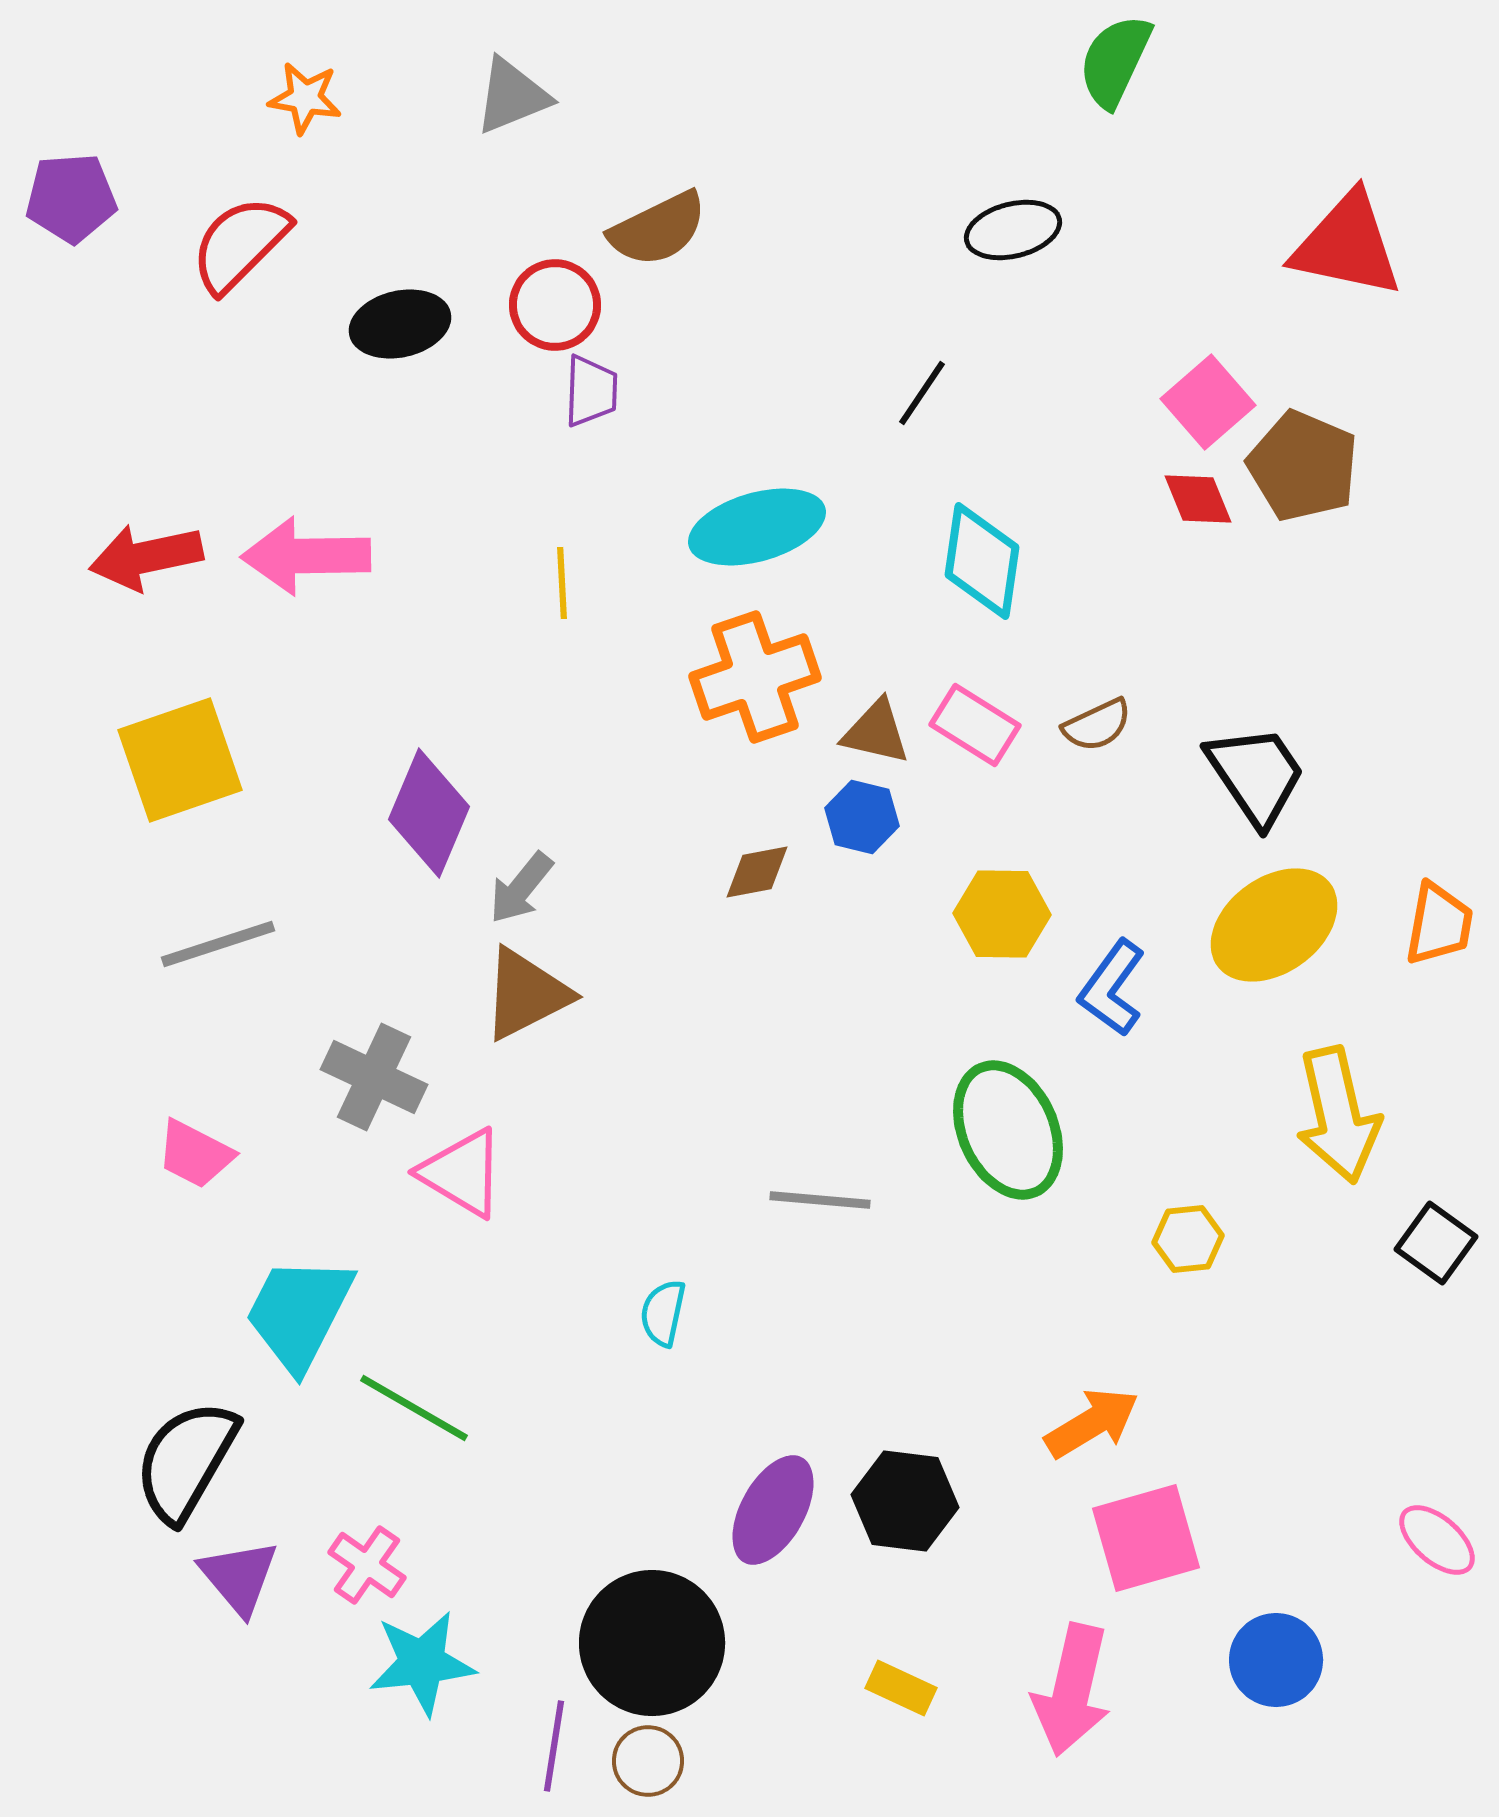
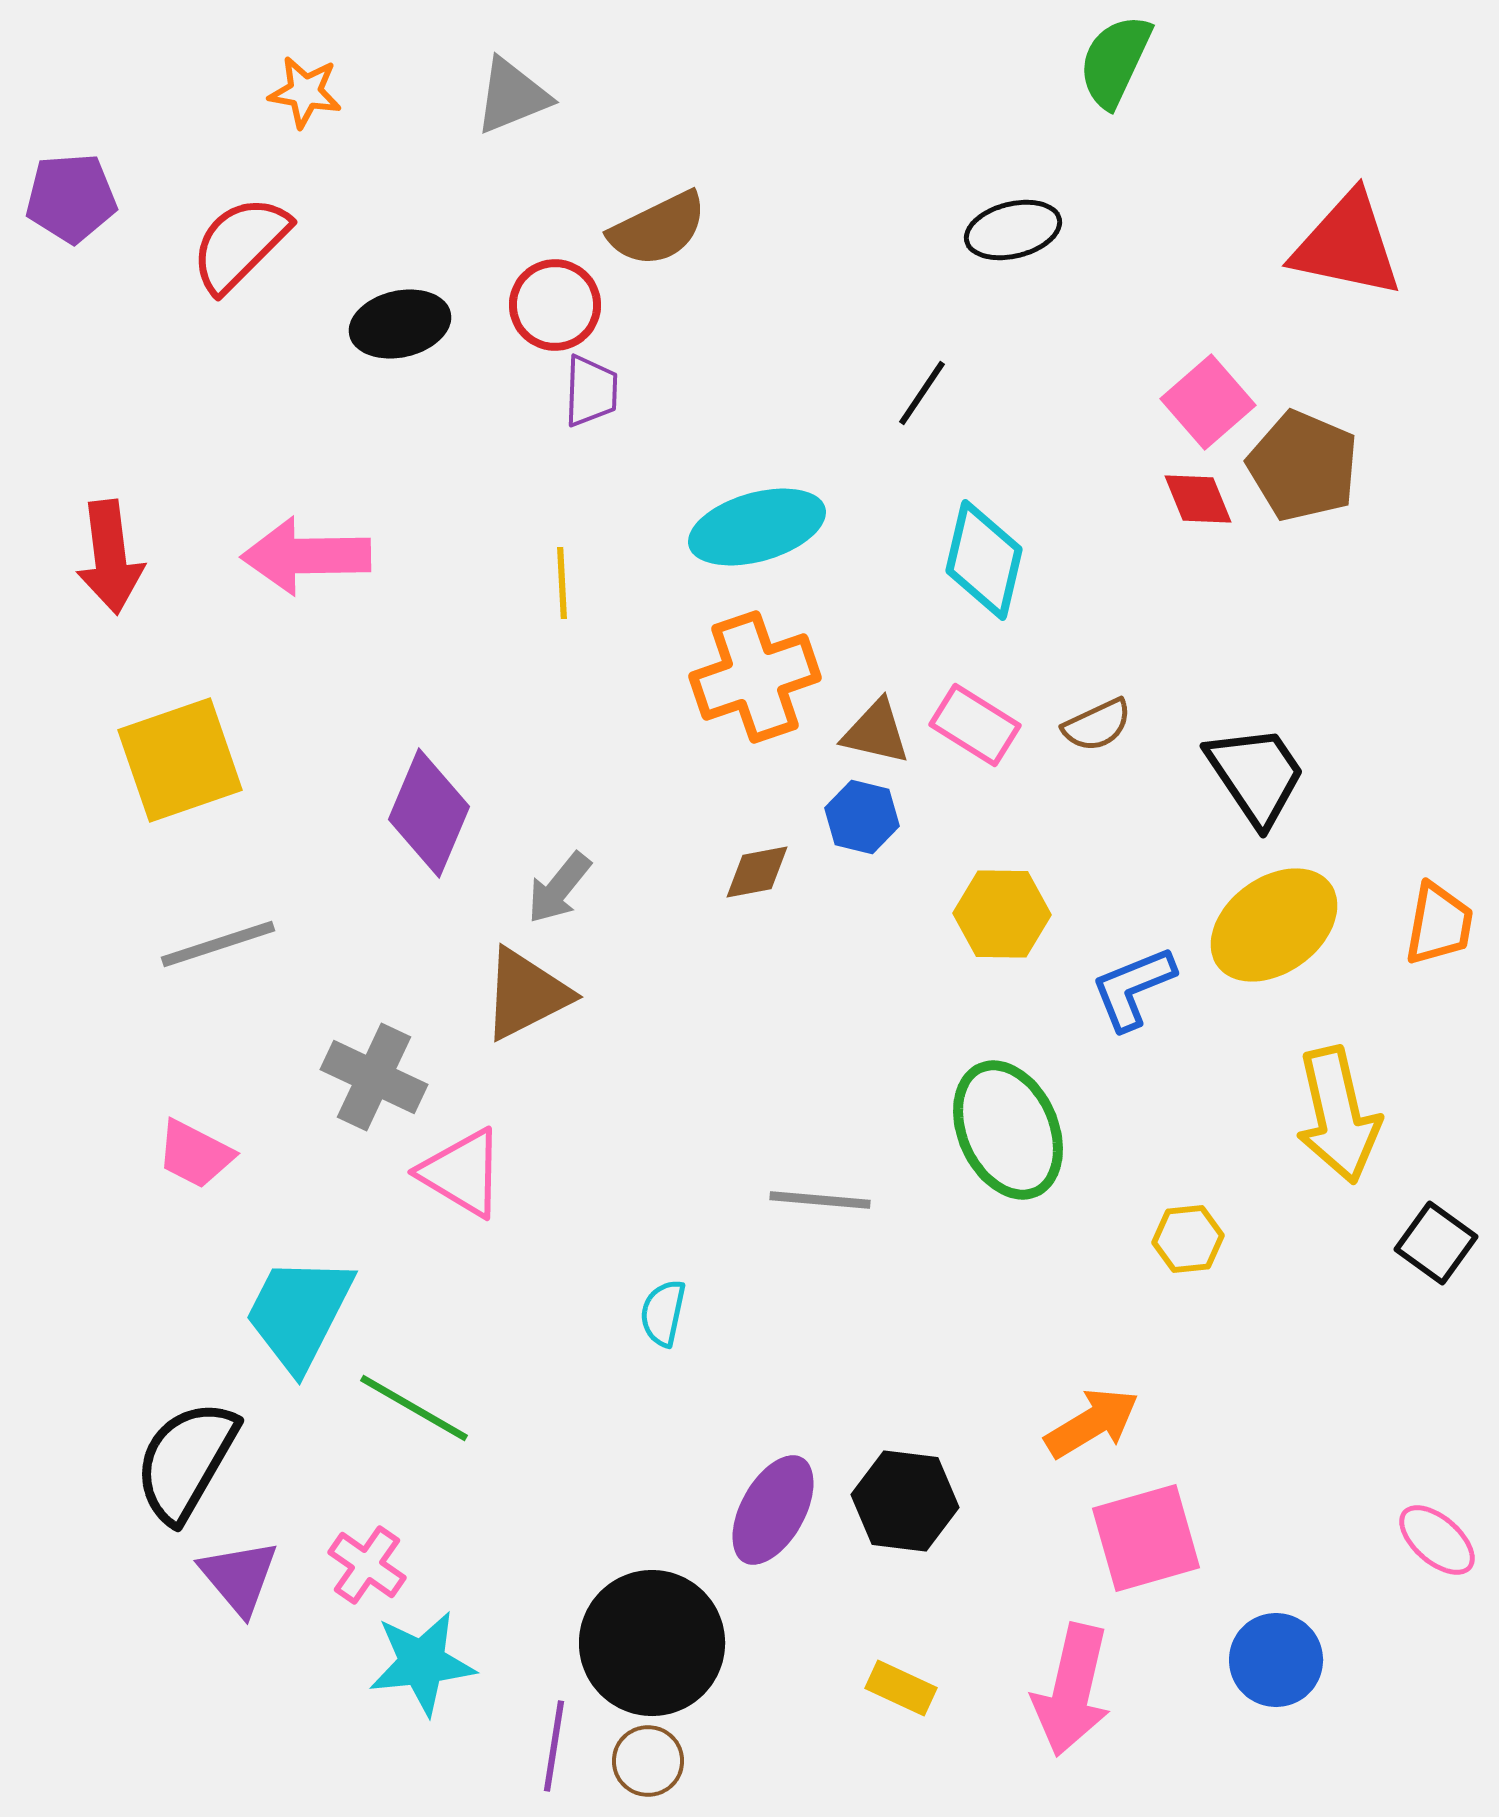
orange star at (305, 98): moved 6 px up
red arrow at (146, 557): moved 36 px left; rotated 85 degrees counterclockwise
cyan diamond at (982, 561): moved 2 px right, 1 px up; rotated 5 degrees clockwise
gray arrow at (521, 888): moved 38 px right
blue L-shape at (1112, 988): moved 21 px right; rotated 32 degrees clockwise
